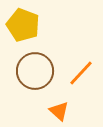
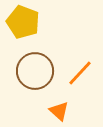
yellow pentagon: moved 3 px up
orange line: moved 1 px left
